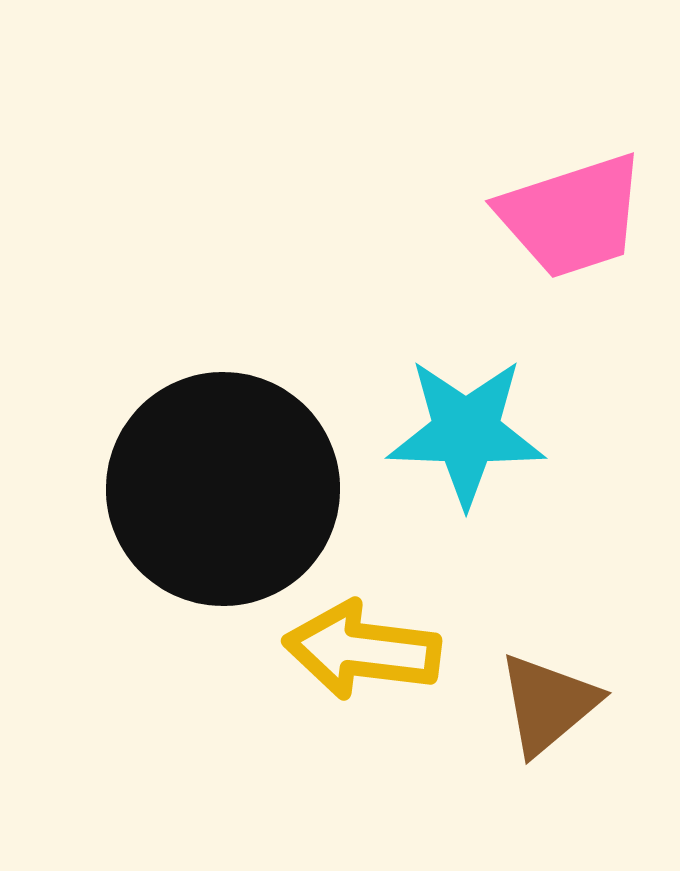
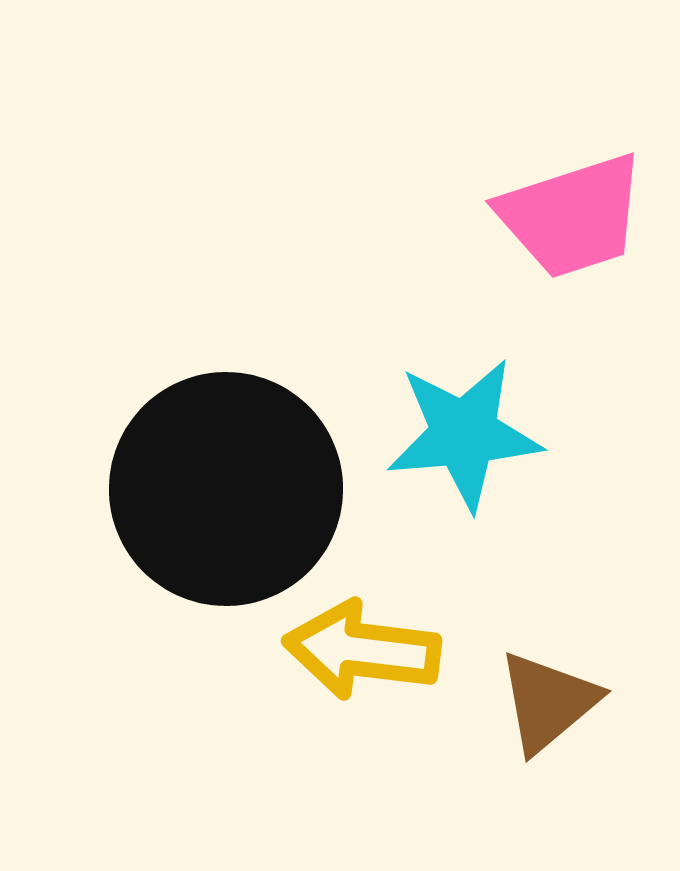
cyan star: moved 2 px left, 2 px down; rotated 7 degrees counterclockwise
black circle: moved 3 px right
brown triangle: moved 2 px up
